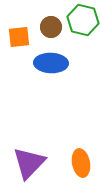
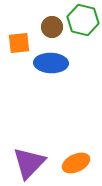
brown circle: moved 1 px right
orange square: moved 6 px down
orange ellipse: moved 5 px left; rotated 76 degrees clockwise
